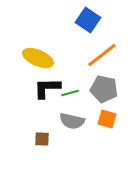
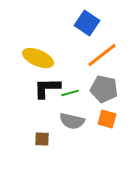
blue square: moved 1 px left, 3 px down
